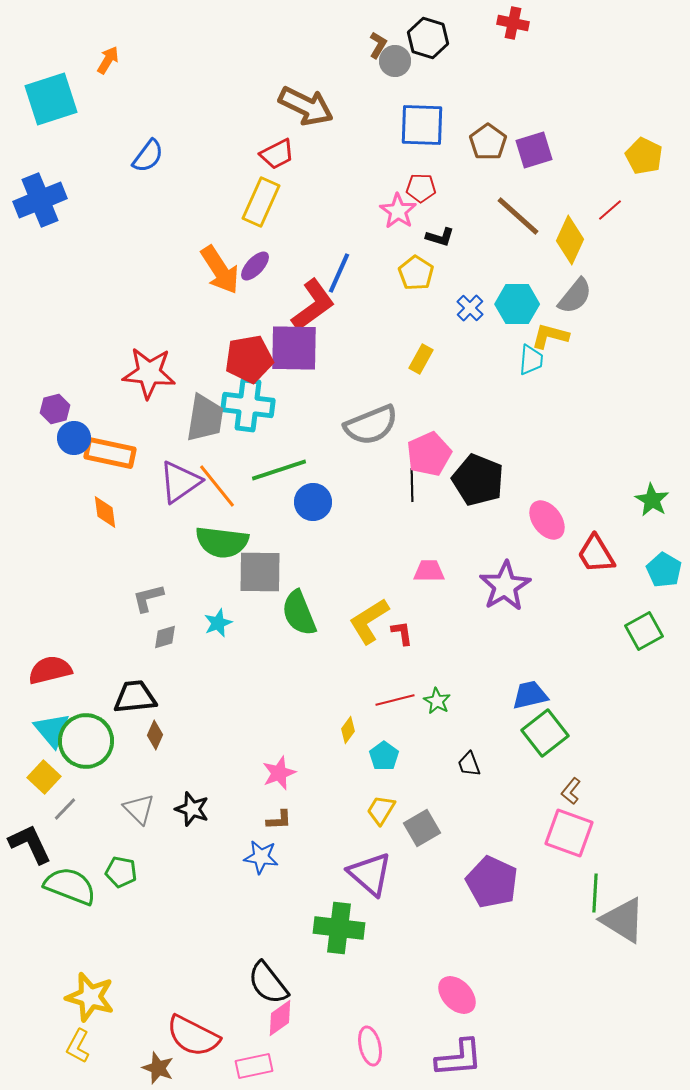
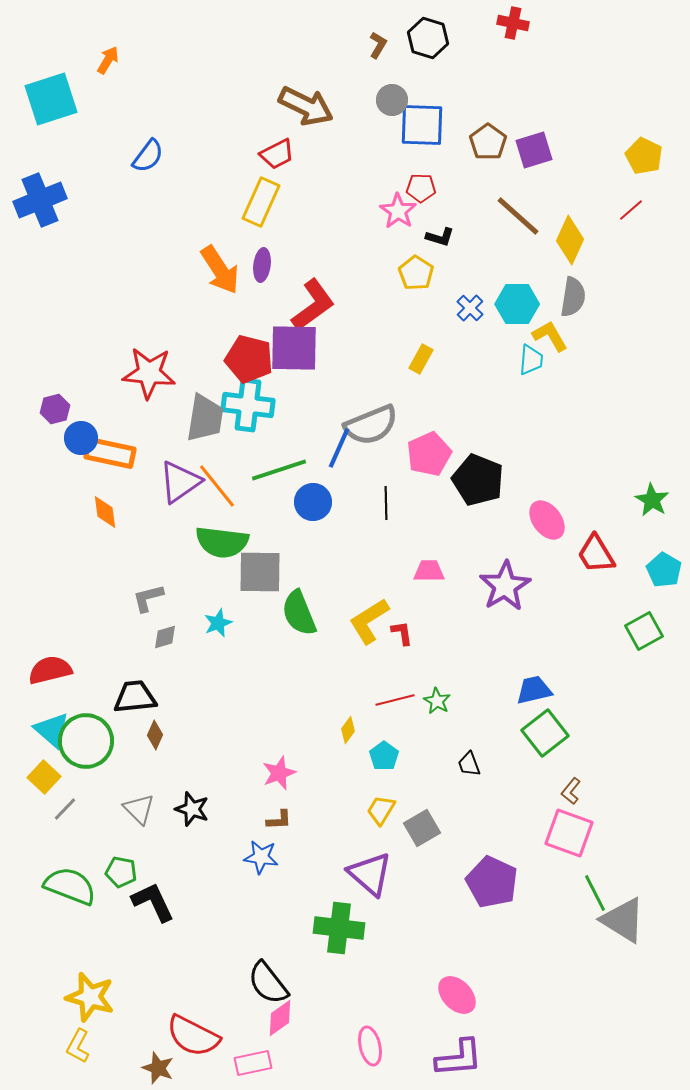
gray circle at (395, 61): moved 3 px left, 39 px down
red line at (610, 210): moved 21 px right
purple ellipse at (255, 266): moved 7 px right, 1 px up; rotated 36 degrees counterclockwise
blue line at (339, 273): moved 175 px down
gray semicircle at (575, 296): moved 2 px left, 1 px down; rotated 30 degrees counterclockwise
yellow L-shape at (550, 336): rotated 45 degrees clockwise
red pentagon at (249, 359): rotated 24 degrees clockwise
blue circle at (74, 438): moved 7 px right
black line at (412, 485): moved 26 px left, 18 px down
blue trapezoid at (530, 695): moved 4 px right, 5 px up
cyan triangle at (52, 730): rotated 9 degrees counterclockwise
black L-shape at (30, 844): moved 123 px right, 58 px down
green line at (595, 893): rotated 30 degrees counterclockwise
pink rectangle at (254, 1066): moved 1 px left, 3 px up
